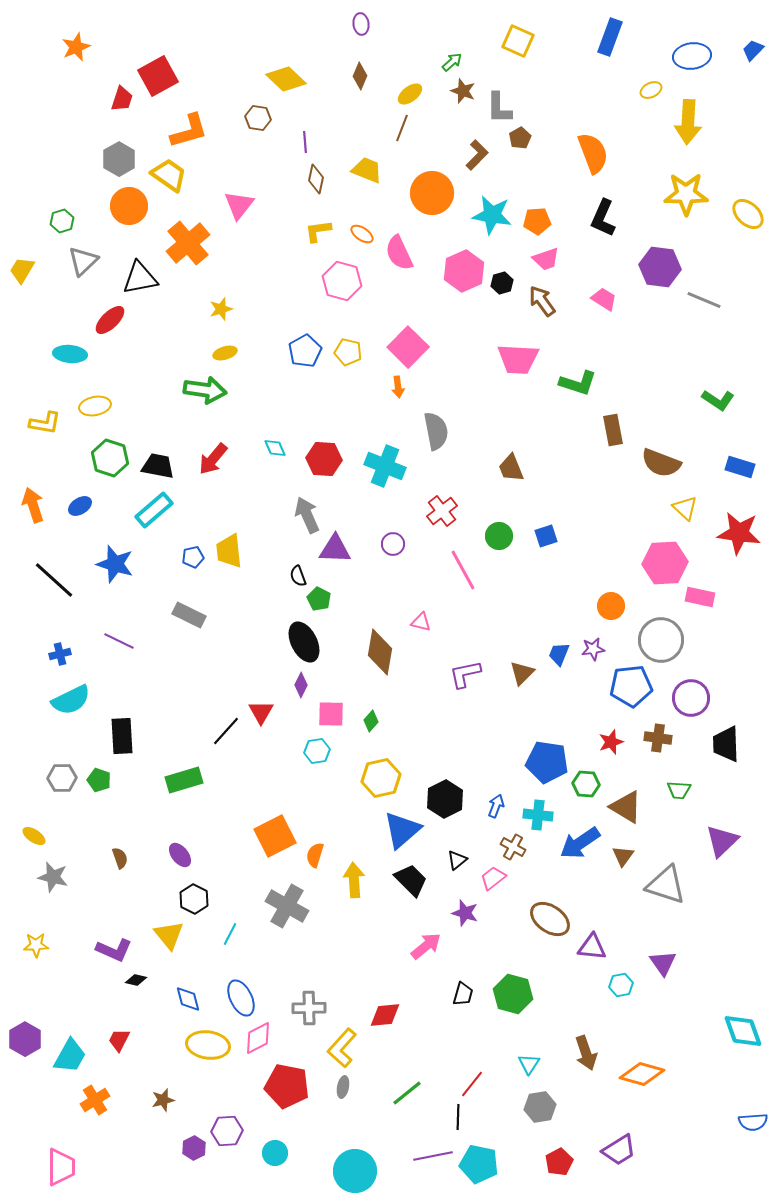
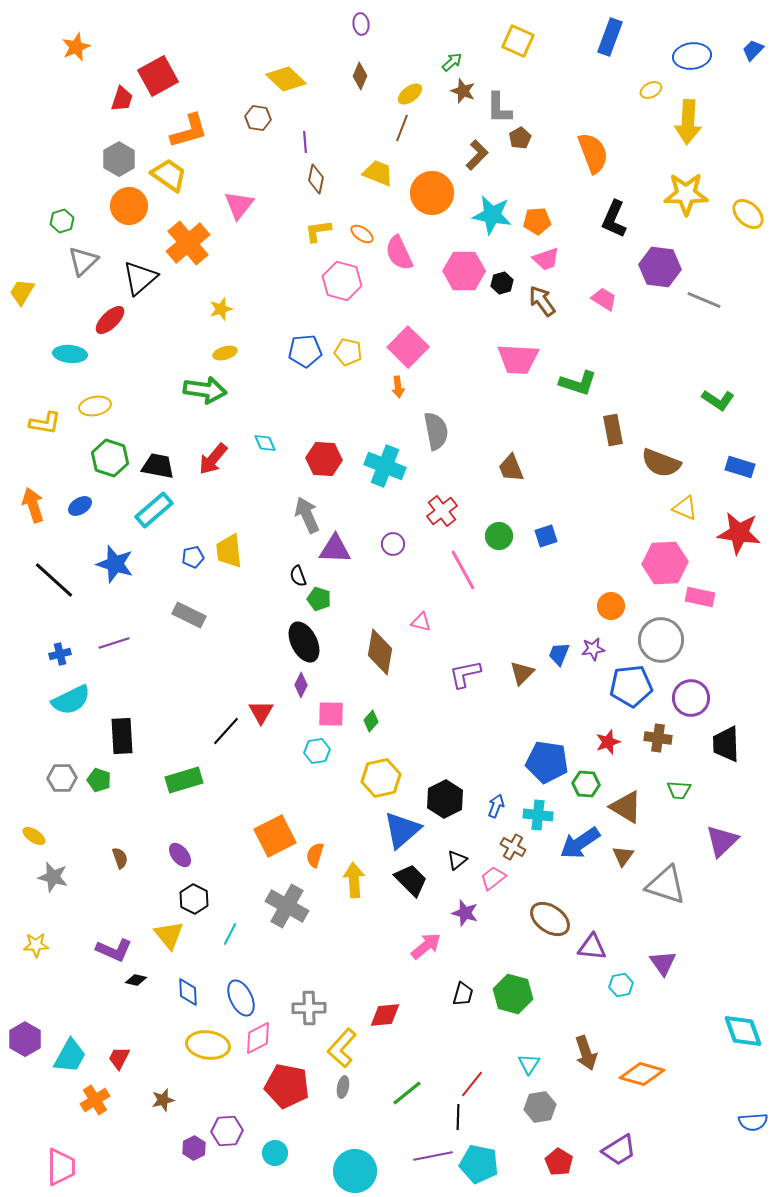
yellow trapezoid at (367, 170): moved 11 px right, 3 px down
black L-shape at (603, 218): moved 11 px right, 1 px down
yellow trapezoid at (22, 270): moved 22 px down
pink hexagon at (464, 271): rotated 24 degrees clockwise
black triangle at (140, 278): rotated 30 degrees counterclockwise
blue pentagon at (305, 351): rotated 24 degrees clockwise
cyan diamond at (275, 448): moved 10 px left, 5 px up
yellow triangle at (685, 508): rotated 20 degrees counterclockwise
green pentagon at (319, 599): rotated 10 degrees counterclockwise
purple line at (119, 641): moved 5 px left, 2 px down; rotated 44 degrees counterclockwise
red star at (611, 742): moved 3 px left
blue diamond at (188, 999): moved 7 px up; rotated 12 degrees clockwise
red trapezoid at (119, 1040): moved 18 px down
red pentagon at (559, 1162): rotated 12 degrees counterclockwise
